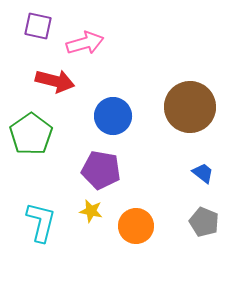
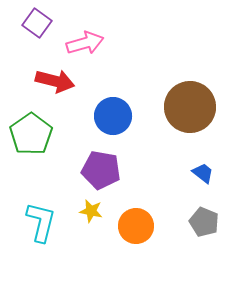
purple square: moved 1 px left, 3 px up; rotated 24 degrees clockwise
